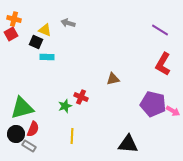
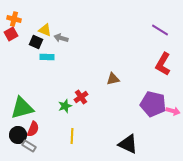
gray arrow: moved 7 px left, 15 px down
red cross: rotated 32 degrees clockwise
pink arrow: rotated 16 degrees counterclockwise
black circle: moved 2 px right, 1 px down
black triangle: rotated 20 degrees clockwise
